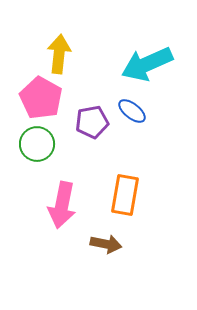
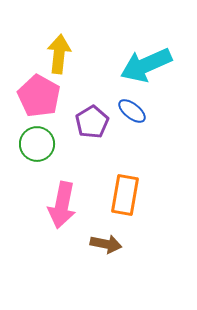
cyan arrow: moved 1 px left, 1 px down
pink pentagon: moved 2 px left, 2 px up
purple pentagon: rotated 20 degrees counterclockwise
